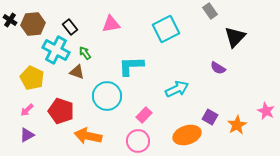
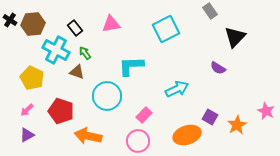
black rectangle: moved 5 px right, 1 px down
